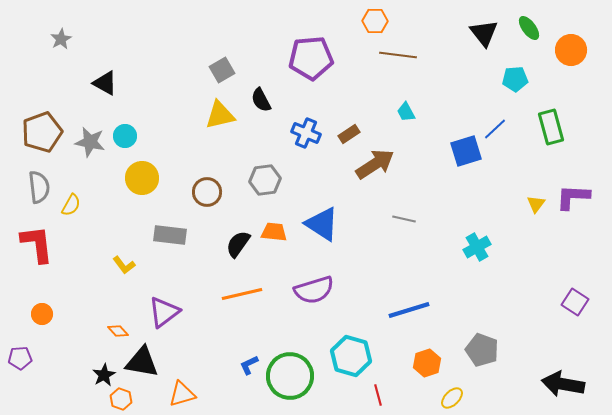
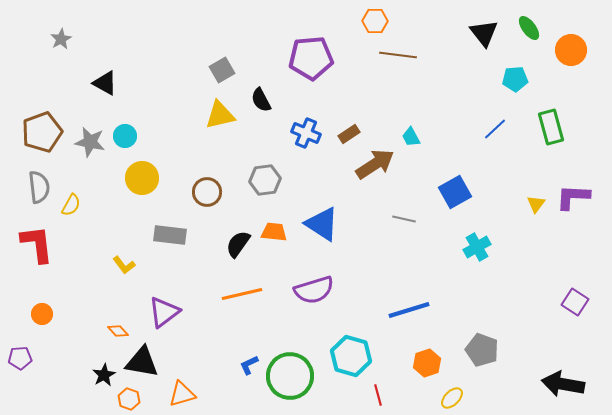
cyan trapezoid at (406, 112): moved 5 px right, 25 px down
blue square at (466, 151): moved 11 px left, 41 px down; rotated 12 degrees counterclockwise
orange hexagon at (121, 399): moved 8 px right
